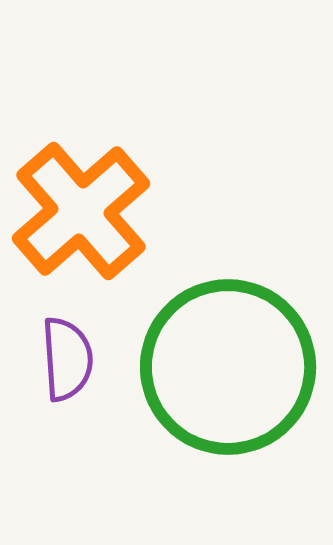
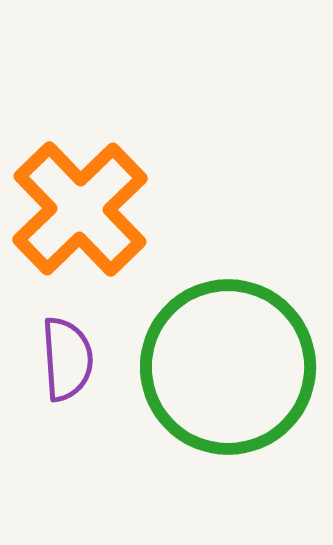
orange cross: moved 1 px left, 2 px up; rotated 3 degrees counterclockwise
